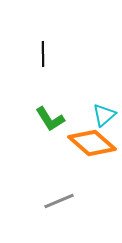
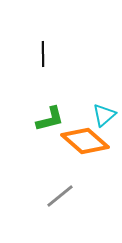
green L-shape: rotated 72 degrees counterclockwise
orange diamond: moved 7 px left, 2 px up
gray line: moved 1 px right, 5 px up; rotated 16 degrees counterclockwise
